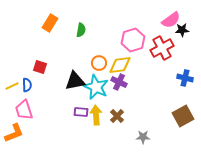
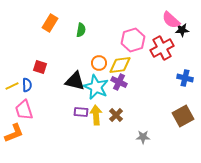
pink semicircle: rotated 78 degrees clockwise
black triangle: rotated 25 degrees clockwise
brown cross: moved 1 px left, 1 px up
